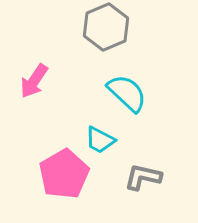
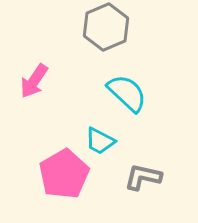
cyan trapezoid: moved 1 px down
